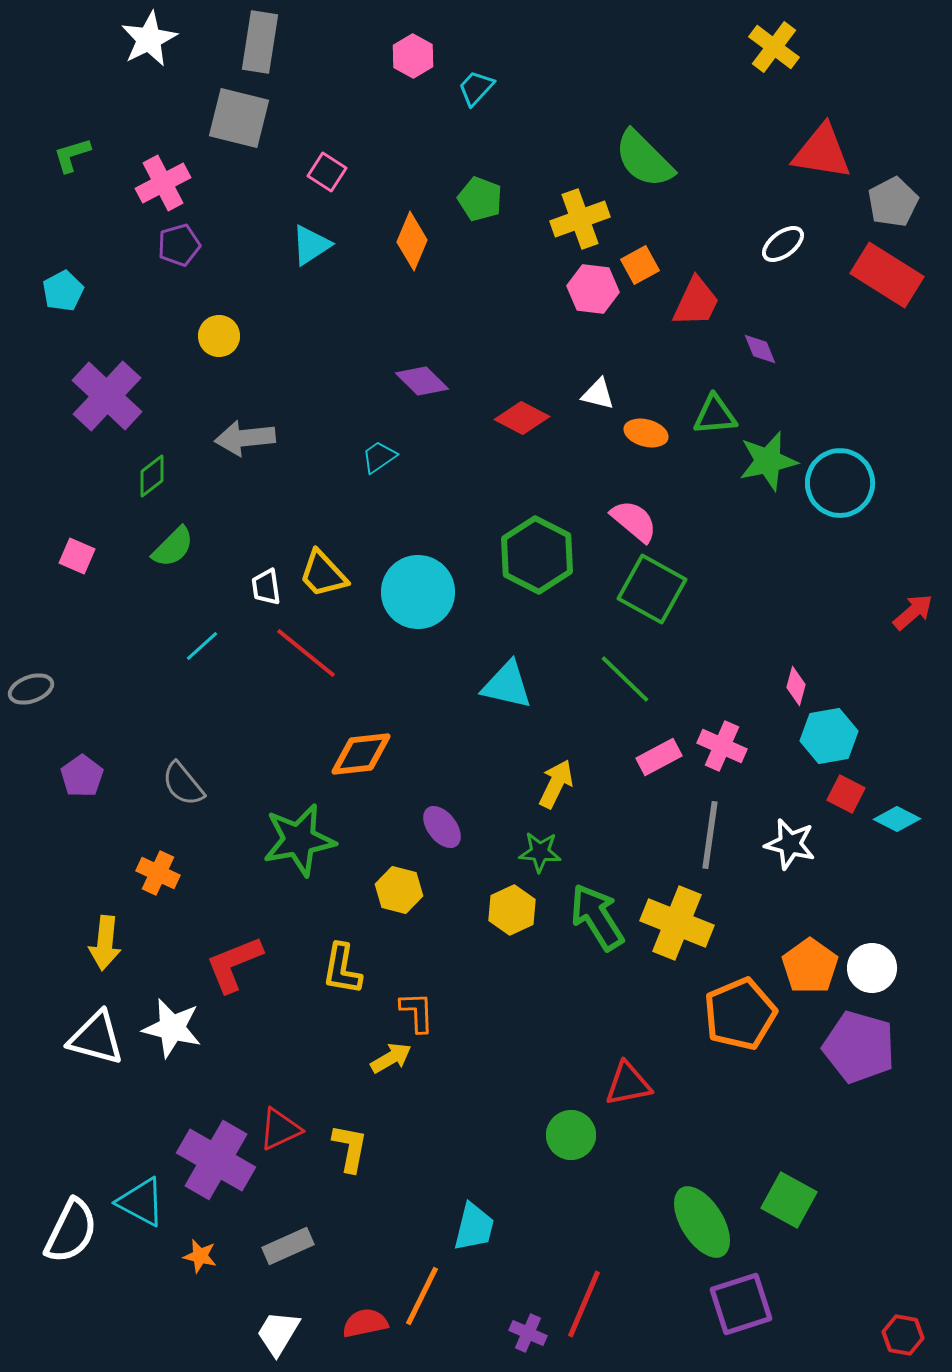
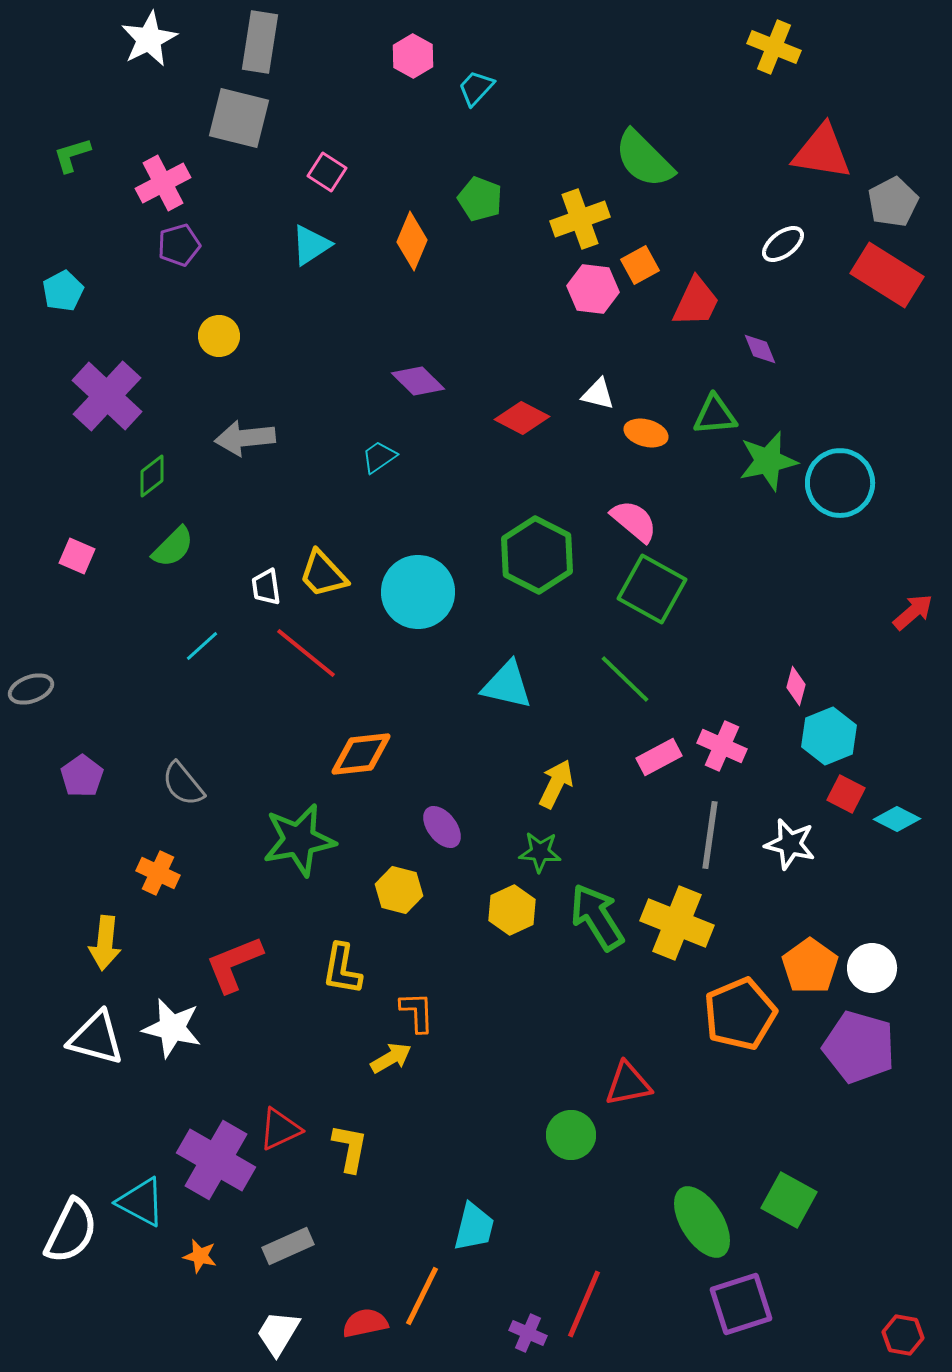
yellow cross at (774, 47): rotated 15 degrees counterclockwise
purple diamond at (422, 381): moved 4 px left
cyan hexagon at (829, 736): rotated 12 degrees counterclockwise
